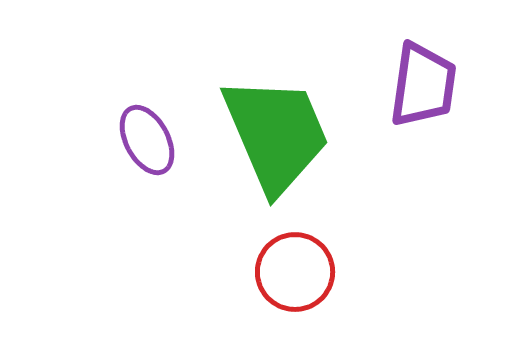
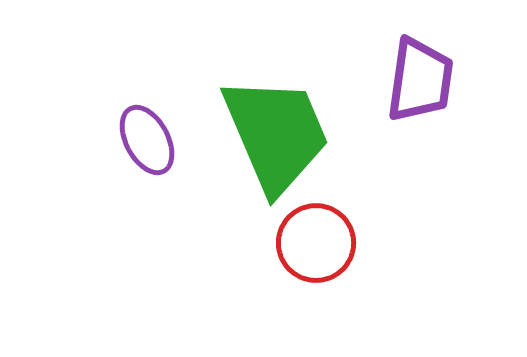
purple trapezoid: moved 3 px left, 5 px up
red circle: moved 21 px right, 29 px up
